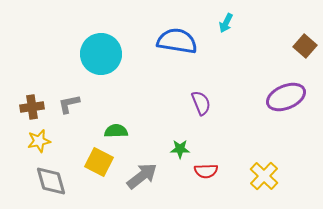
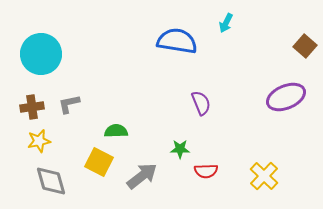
cyan circle: moved 60 px left
